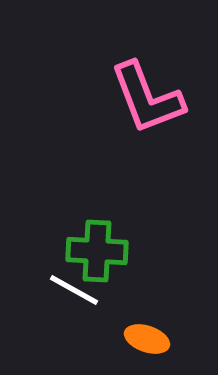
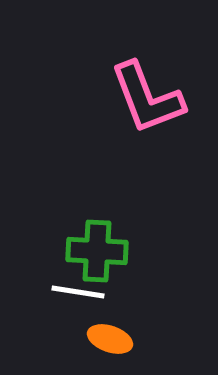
white line: moved 4 px right, 2 px down; rotated 20 degrees counterclockwise
orange ellipse: moved 37 px left
